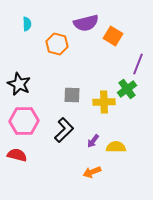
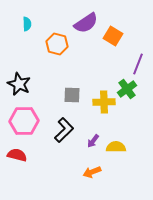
purple semicircle: rotated 20 degrees counterclockwise
